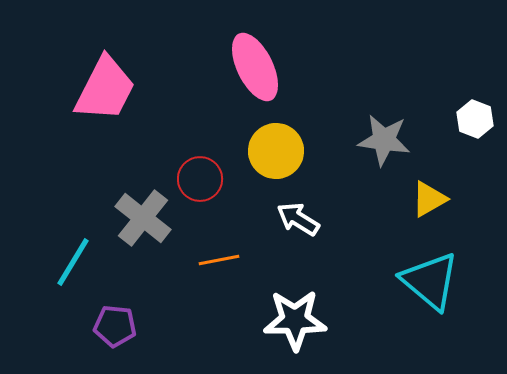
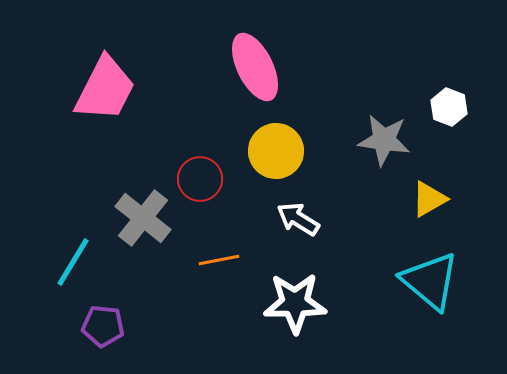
white hexagon: moved 26 px left, 12 px up
white star: moved 17 px up
purple pentagon: moved 12 px left
